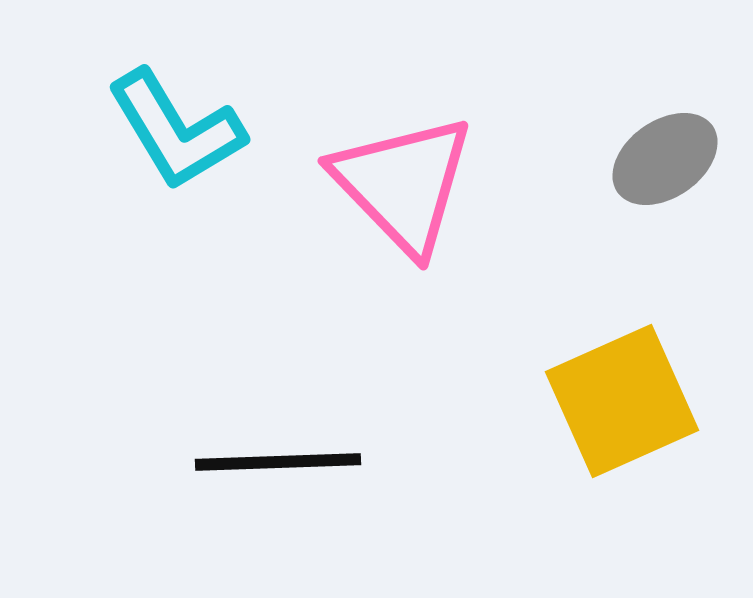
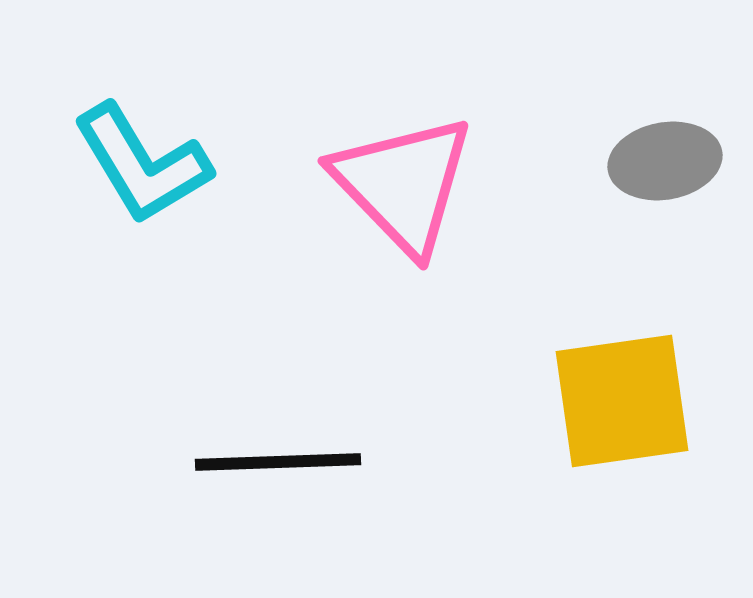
cyan L-shape: moved 34 px left, 34 px down
gray ellipse: moved 2 px down; rotated 25 degrees clockwise
yellow square: rotated 16 degrees clockwise
